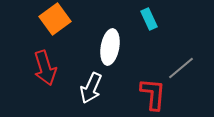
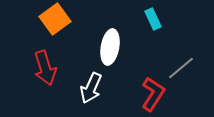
cyan rectangle: moved 4 px right
red L-shape: rotated 28 degrees clockwise
